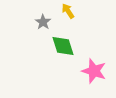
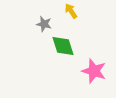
yellow arrow: moved 3 px right
gray star: moved 1 px right, 2 px down; rotated 21 degrees counterclockwise
